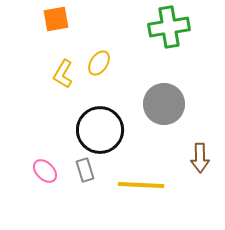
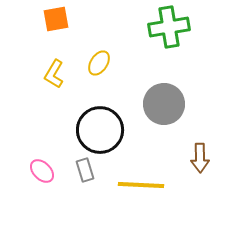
yellow L-shape: moved 9 px left
pink ellipse: moved 3 px left
